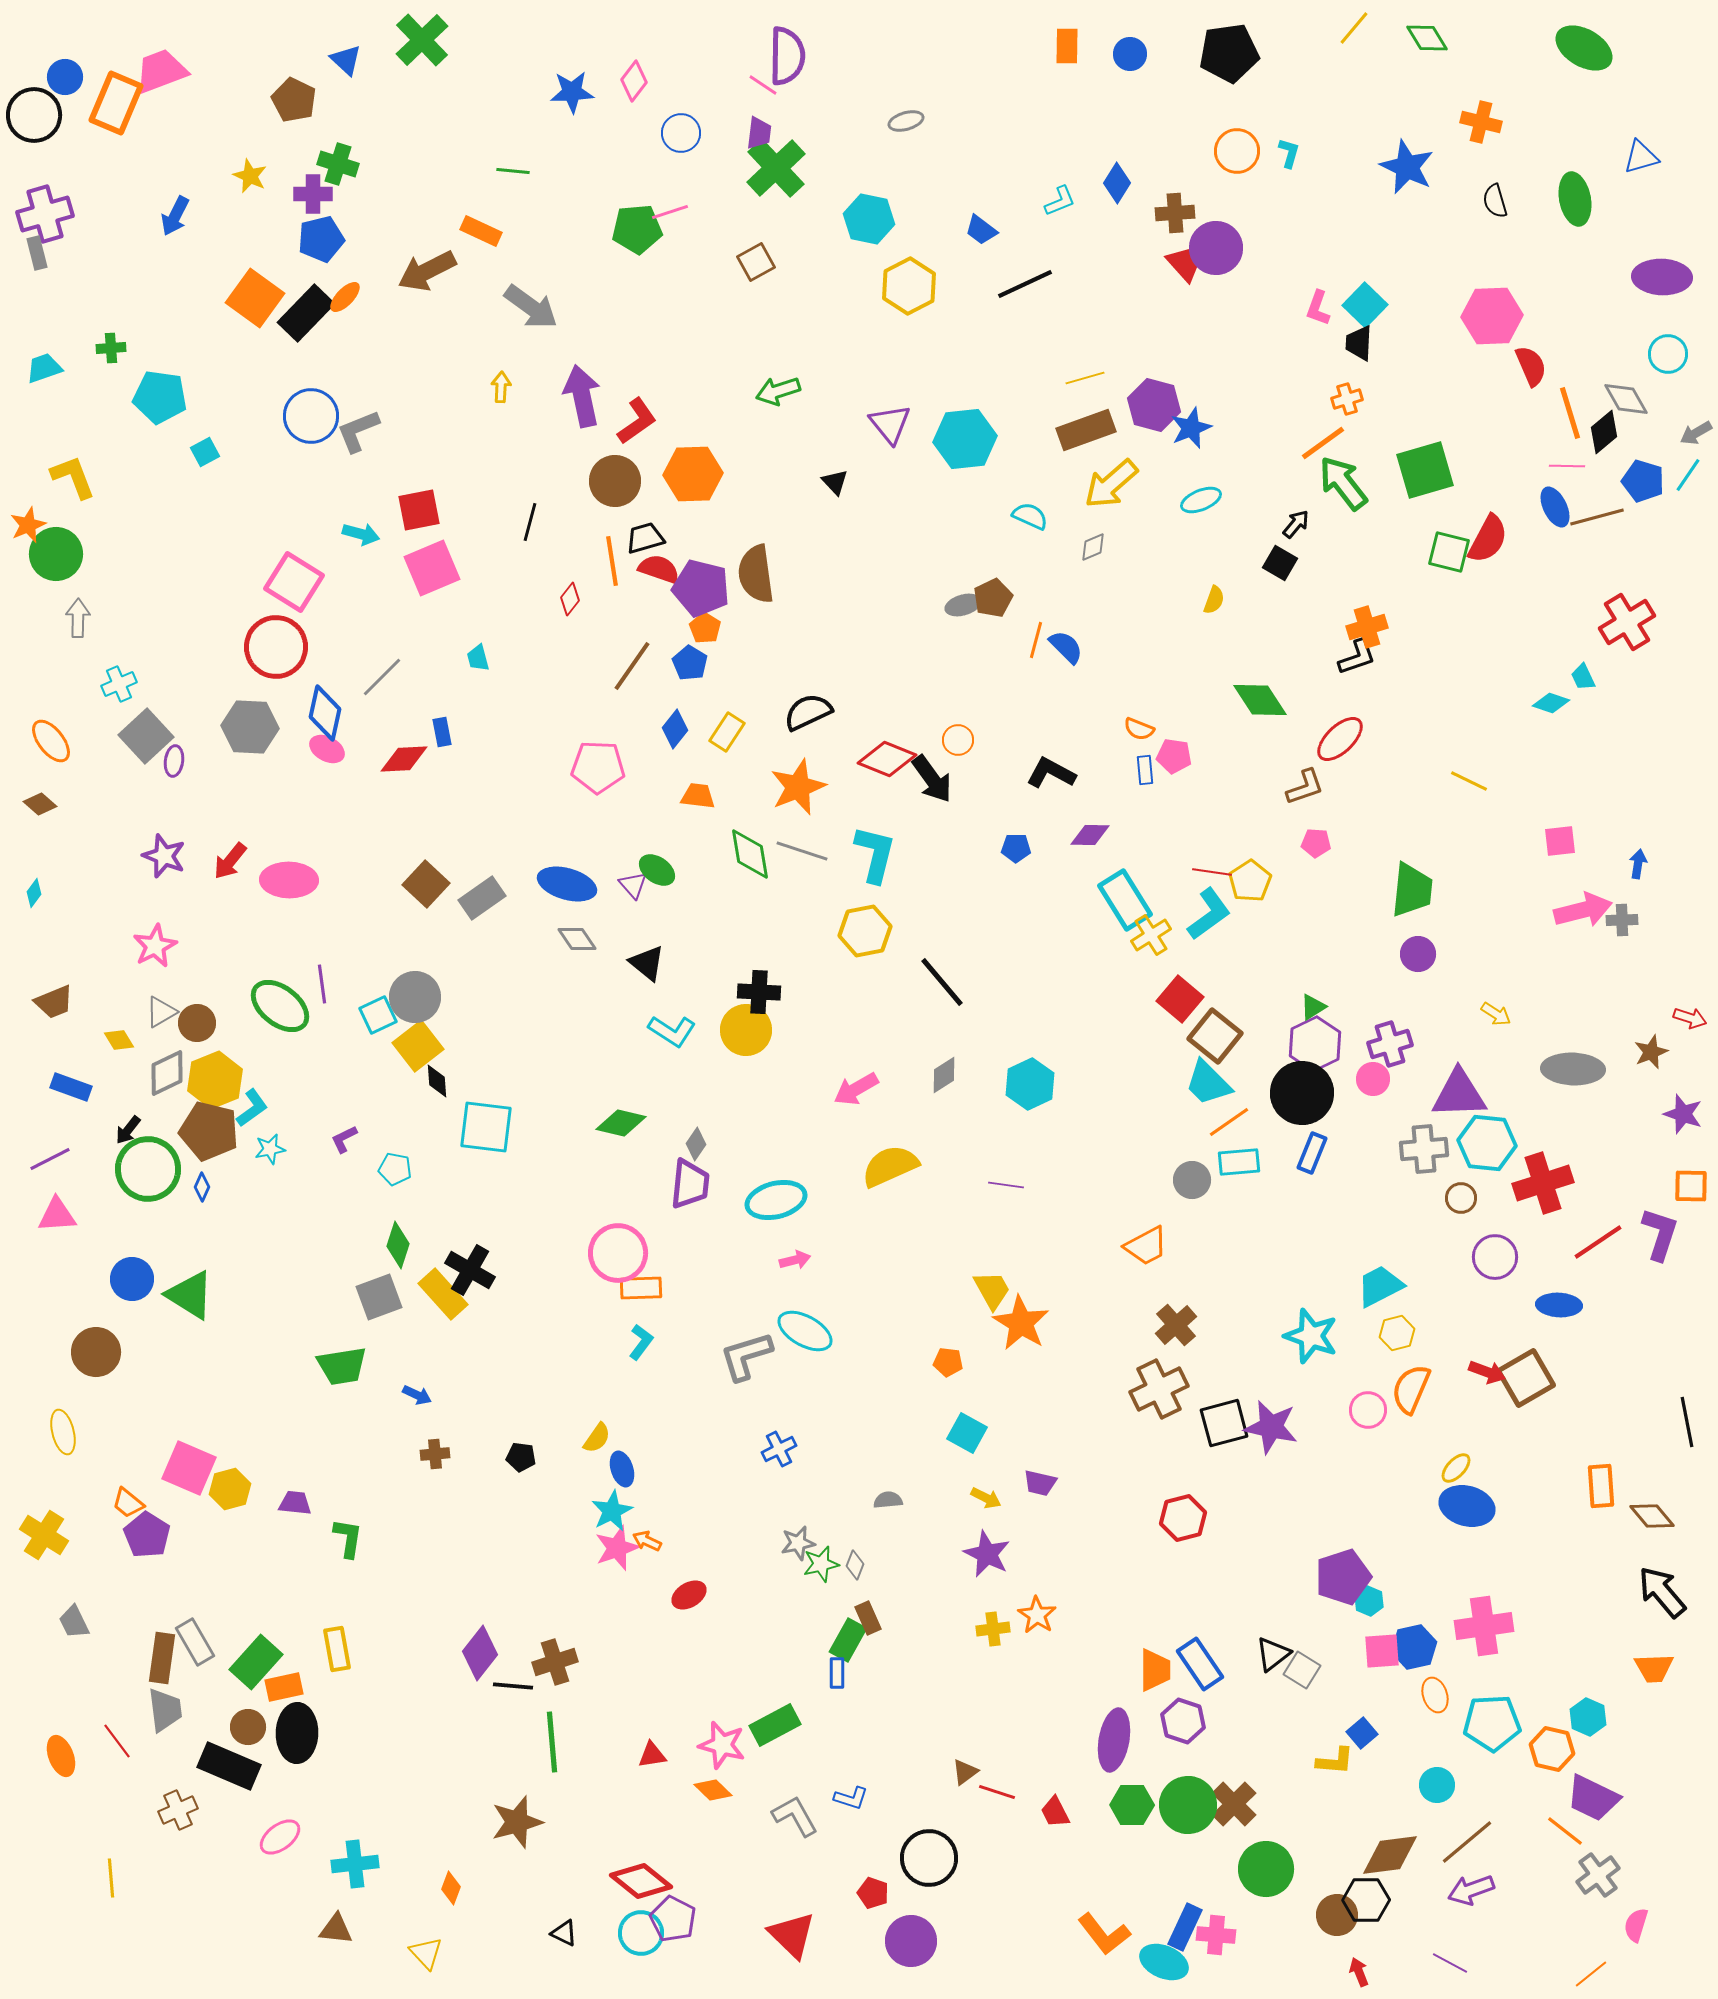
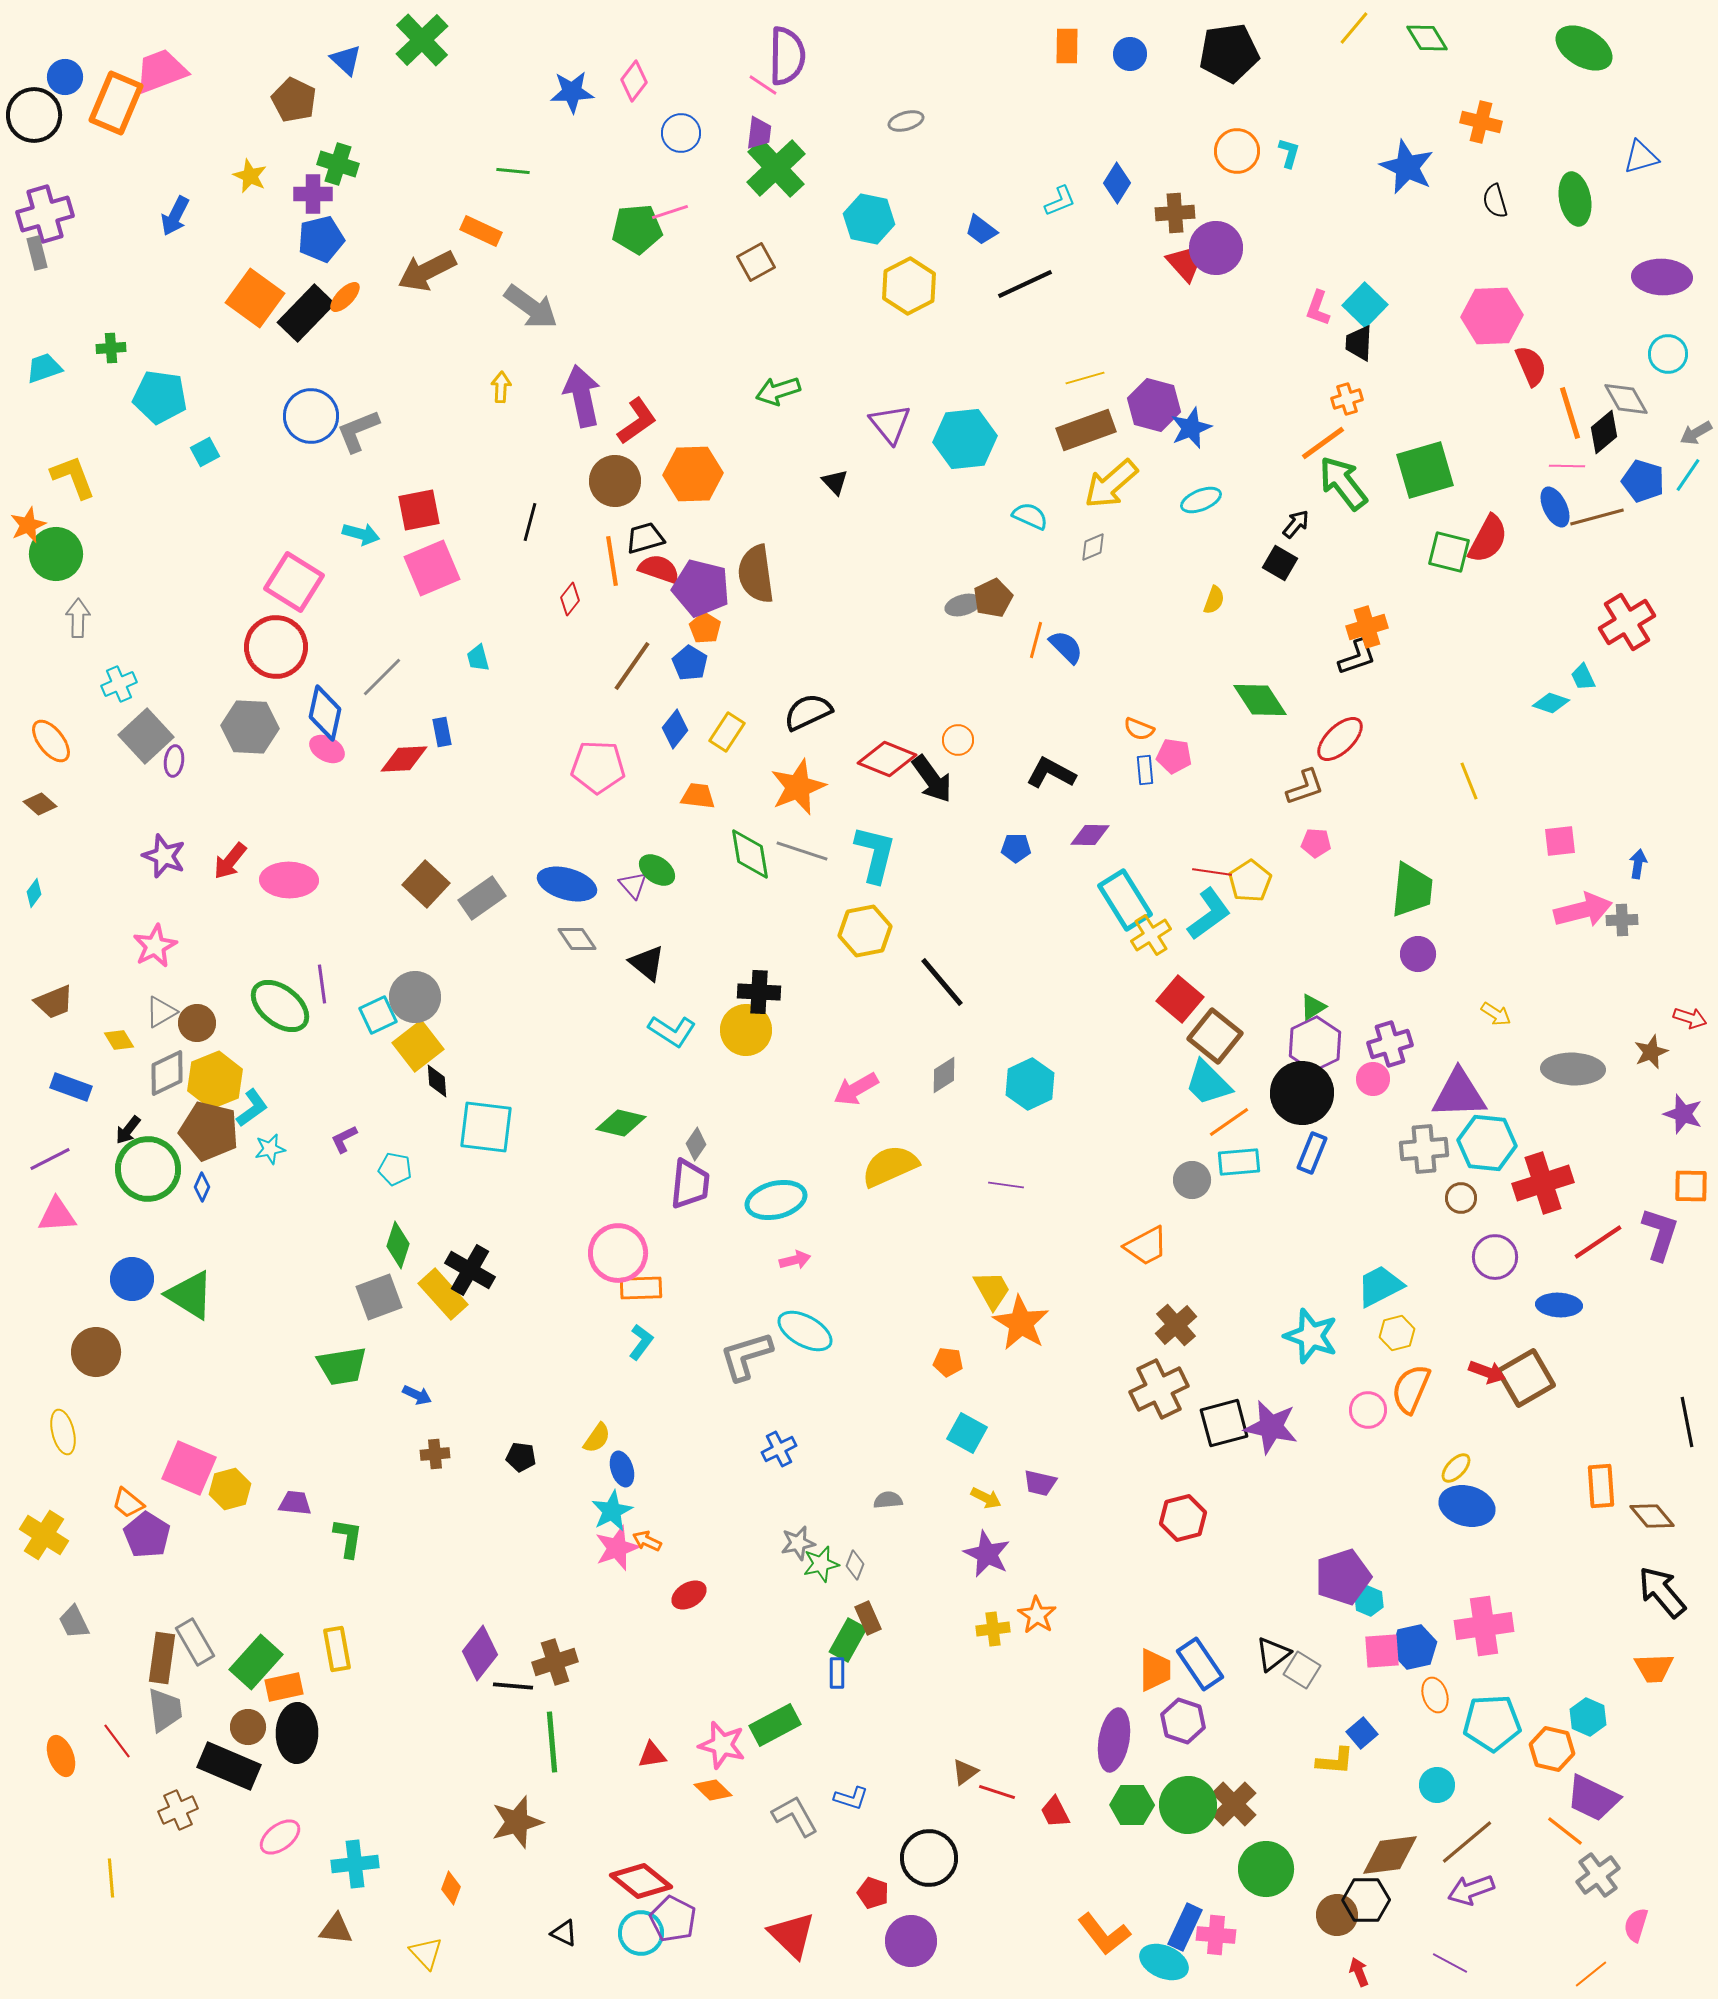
yellow line at (1469, 781): rotated 42 degrees clockwise
